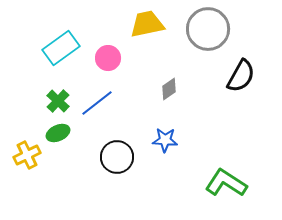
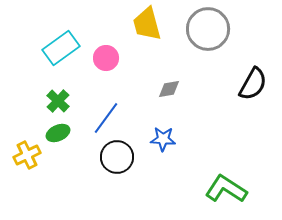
yellow trapezoid: rotated 93 degrees counterclockwise
pink circle: moved 2 px left
black semicircle: moved 12 px right, 8 px down
gray diamond: rotated 25 degrees clockwise
blue line: moved 9 px right, 15 px down; rotated 16 degrees counterclockwise
blue star: moved 2 px left, 1 px up
green L-shape: moved 6 px down
